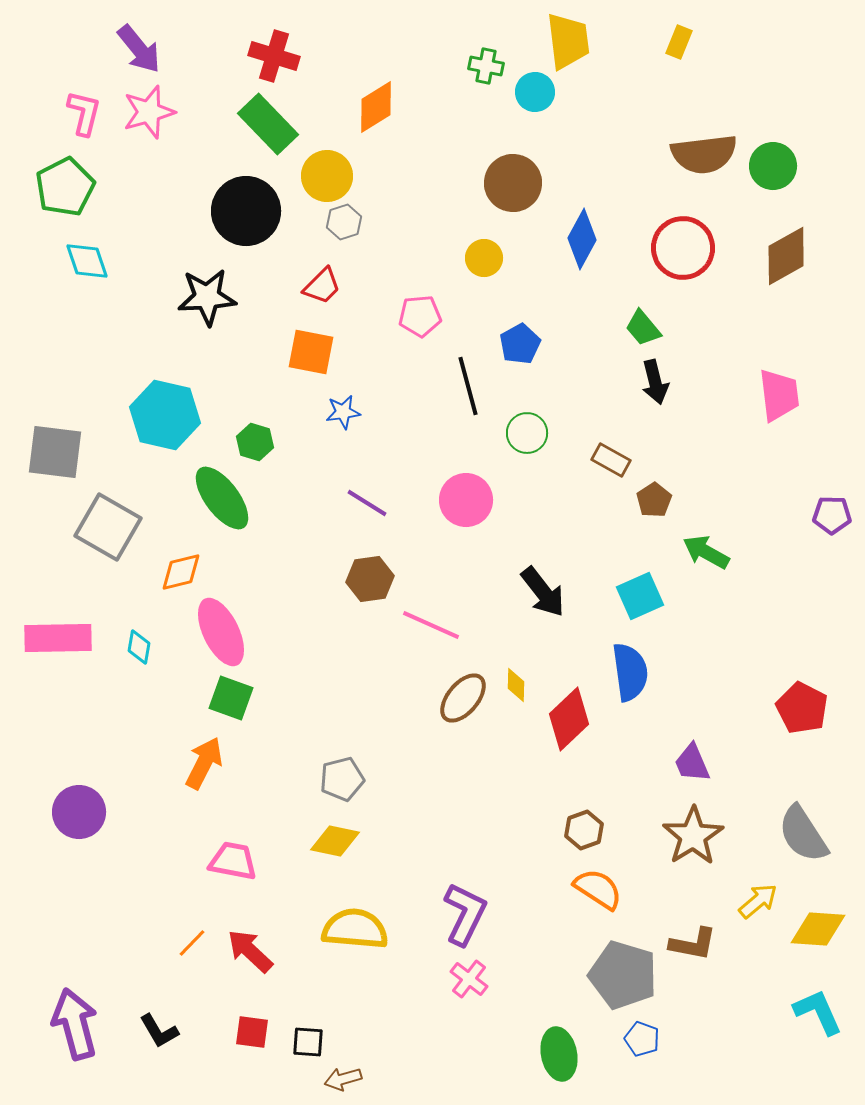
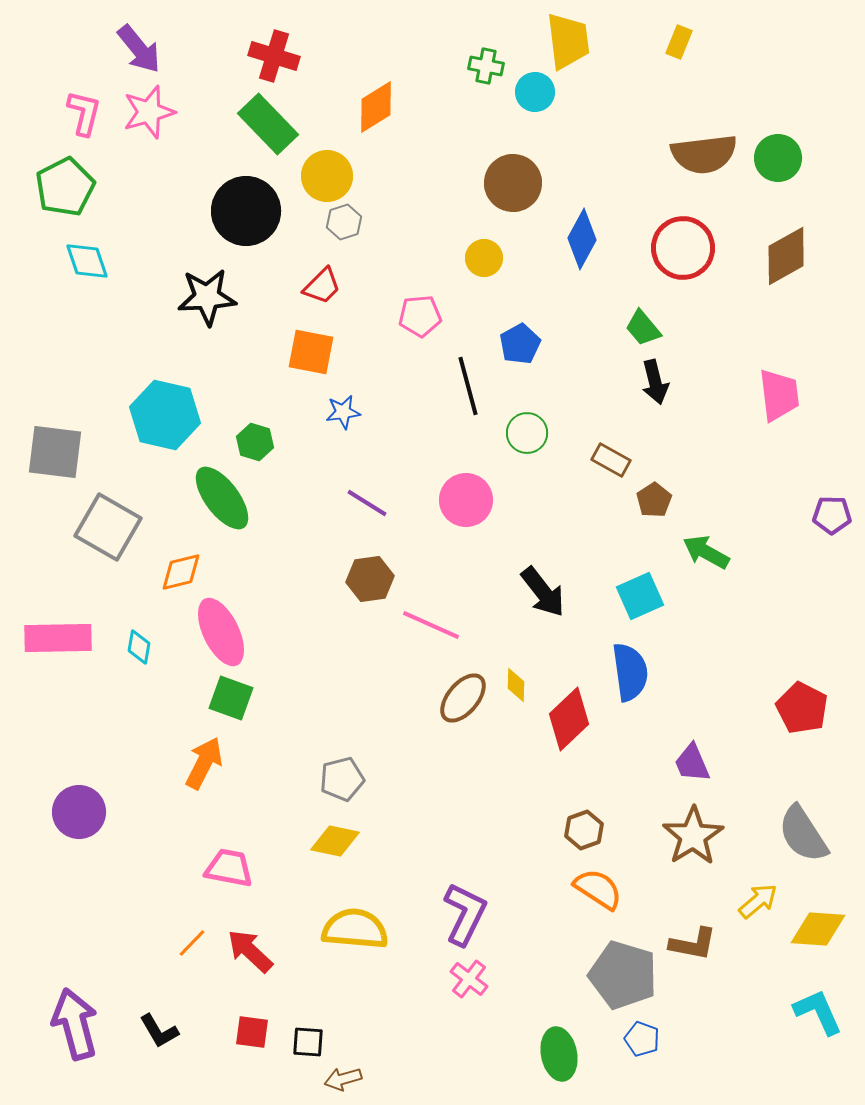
green circle at (773, 166): moved 5 px right, 8 px up
pink trapezoid at (233, 861): moved 4 px left, 7 px down
